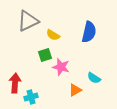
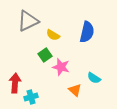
blue semicircle: moved 2 px left
green square: rotated 16 degrees counterclockwise
orange triangle: rotated 48 degrees counterclockwise
